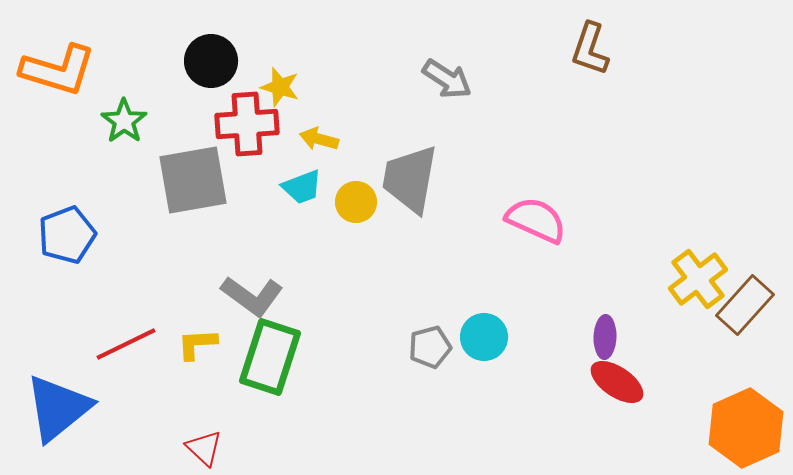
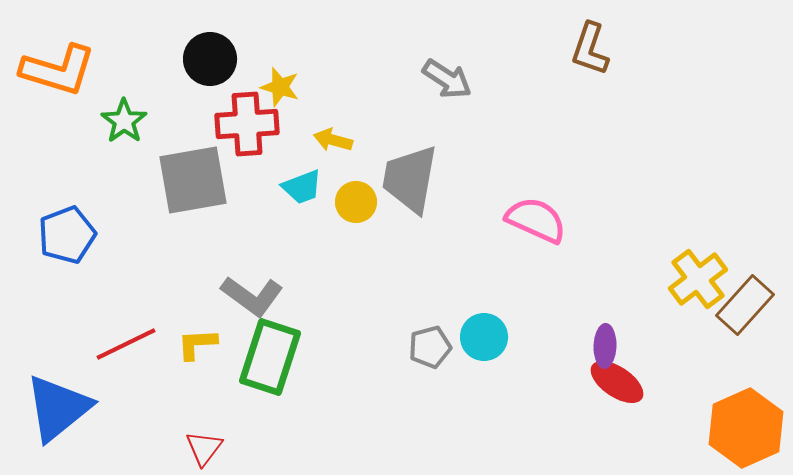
black circle: moved 1 px left, 2 px up
yellow arrow: moved 14 px right, 1 px down
purple ellipse: moved 9 px down
red triangle: rotated 24 degrees clockwise
